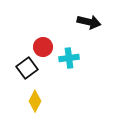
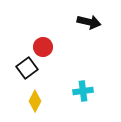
cyan cross: moved 14 px right, 33 px down
